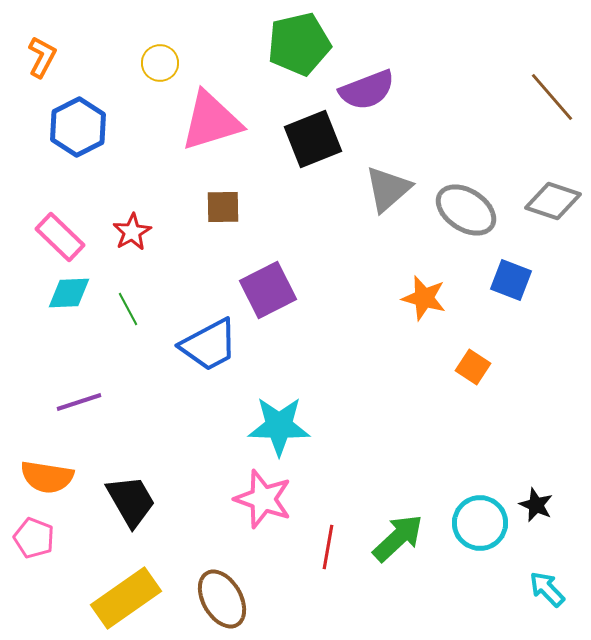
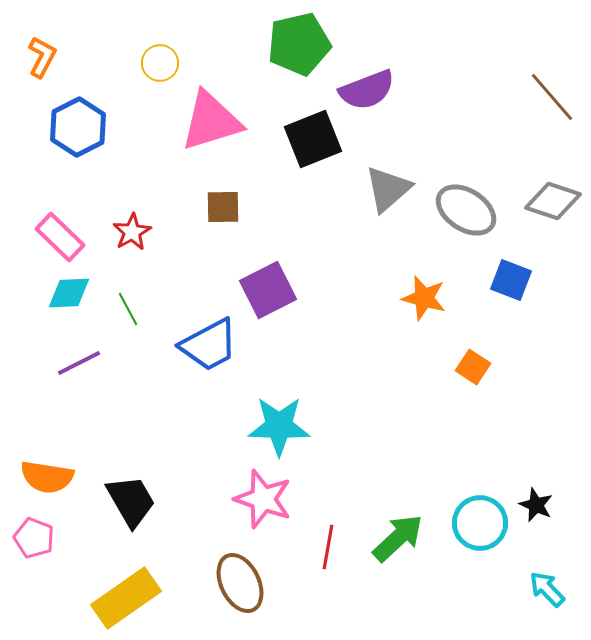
purple line: moved 39 px up; rotated 9 degrees counterclockwise
brown ellipse: moved 18 px right, 16 px up; rotated 4 degrees clockwise
